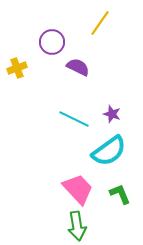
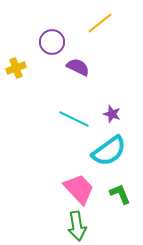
yellow line: rotated 16 degrees clockwise
yellow cross: moved 1 px left
pink trapezoid: moved 1 px right
